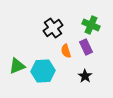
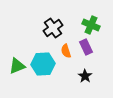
cyan hexagon: moved 7 px up
